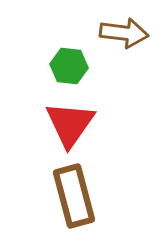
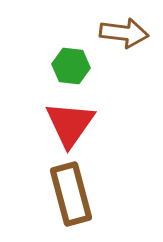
green hexagon: moved 2 px right
brown rectangle: moved 3 px left, 2 px up
